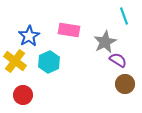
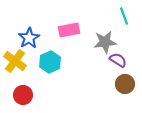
pink rectangle: rotated 20 degrees counterclockwise
blue star: moved 2 px down
gray star: rotated 20 degrees clockwise
cyan hexagon: moved 1 px right
